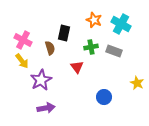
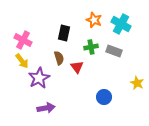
brown semicircle: moved 9 px right, 10 px down
purple star: moved 2 px left, 2 px up
